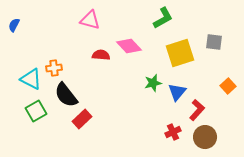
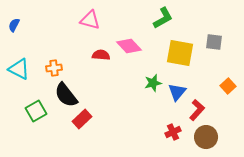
yellow square: rotated 28 degrees clockwise
cyan triangle: moved 12 px left, 10 px up
brown circle: moved 1 px right
